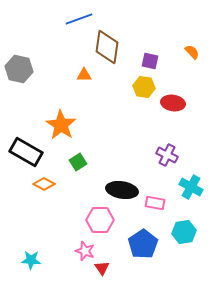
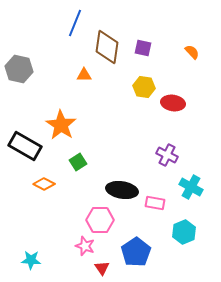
blue line: moved 4 px left, 4 px down; rotated 48 degrees counterclockwise
purple square: moved 7 px left, 13 px up
black rectangle: moved 1 px left, 6 px up
cyan hexagon: rotated 15 degrees counterclockwise
blue pentagon: moved 7 px left, 8 px down
pink star: moved 5 px up
